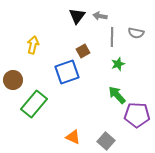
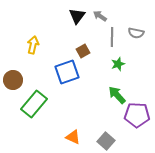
gray arrow: rotated 24 degrees clockwise
